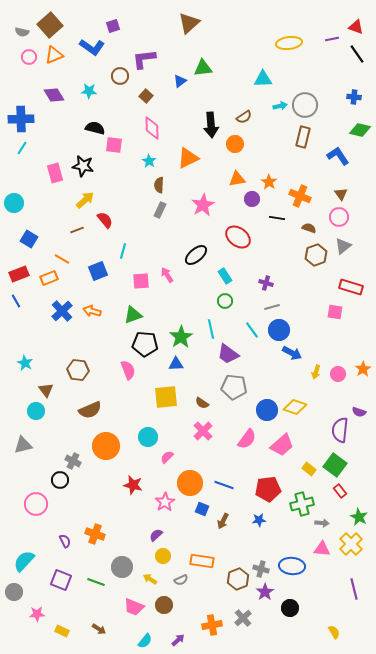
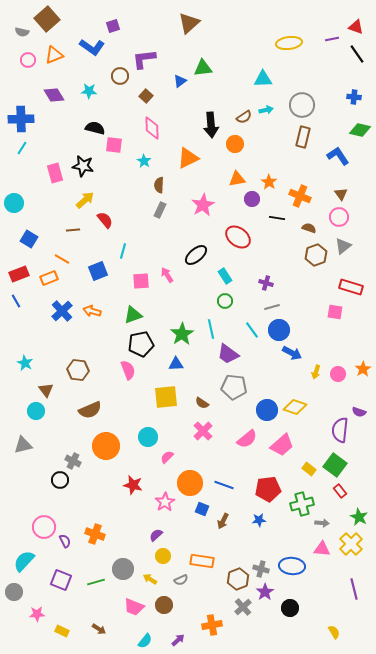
brown square at (50, 25): moved 3 px left, 6 px up
pink circle at (29, 57): moved 1 px left, 3 px down
gray circle at (305, 105): moved 3 px left
cyan arrow at (280, 106): moved 14 px left, 4 px down
cyan star at (149, 161): moved 5 px left
brown line at (77, 230): moved 4 px left; rotated 16 degrees clockwise
green star at (181, 337): moved 1 px right, 3 px up
black pentagon at (145, 344): moved 4 px left; rotated 15 degrees counterclockwise
pink semicircle at (247, 439): rotated 15 degrees clockwise
pink circle at (36, 504): moved 8 px right, 23 px down
gray circle at (122, 567): moved 1 px right, 2 px down
green line at (96, 582): rotated 36 degrees counterclockwise
gray cross at (243, 618): moved 11 px up
